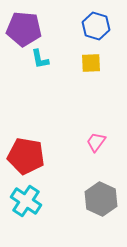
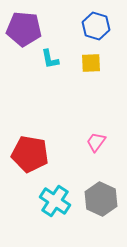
cyan L-shape: moved 10 px right
red pentagon: moved 4 px right, 2 px up
cyan cross: moved 29 px right
